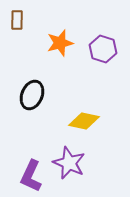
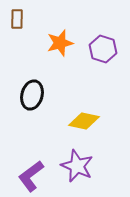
brown rectangle: moved 1 px up
black ellipse: rotated 8 degrees counterclockwise
purple star: moved 8 px right, 3 px down
purple L-shape: rotated 28 degrees clockwise
